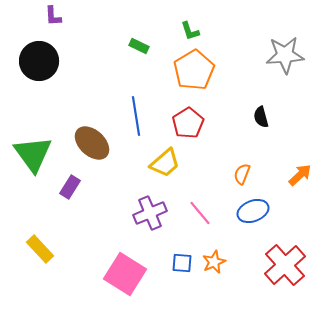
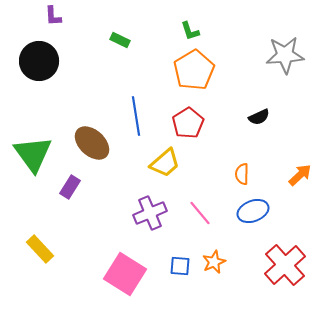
green rectangle: moved 19 px left, 6 px up
black semicircle: moved 2 px left; rotated 100 degrees counterclockwise
orange semicircle: rotated 20 degrees counterclockwise
blue square: moved 2 px left, 3 px down
